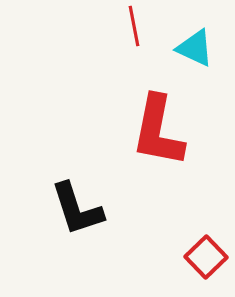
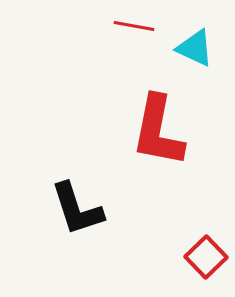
red line: rotated 69 degrees counterclockwise
